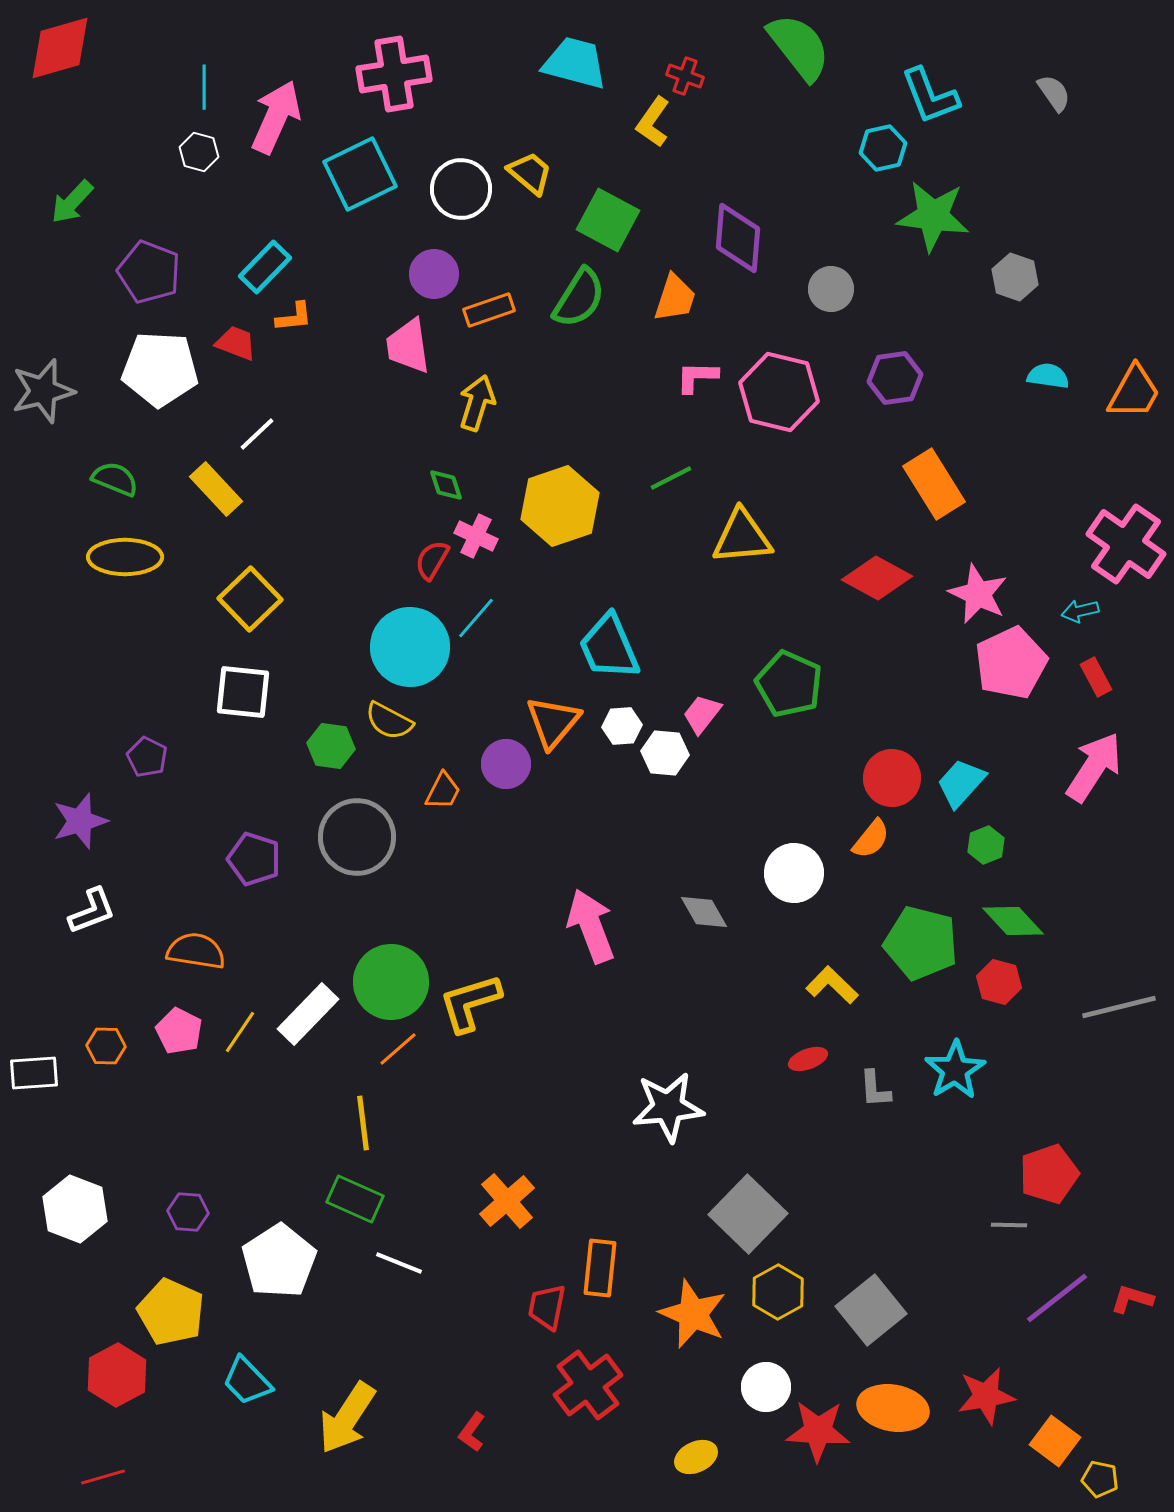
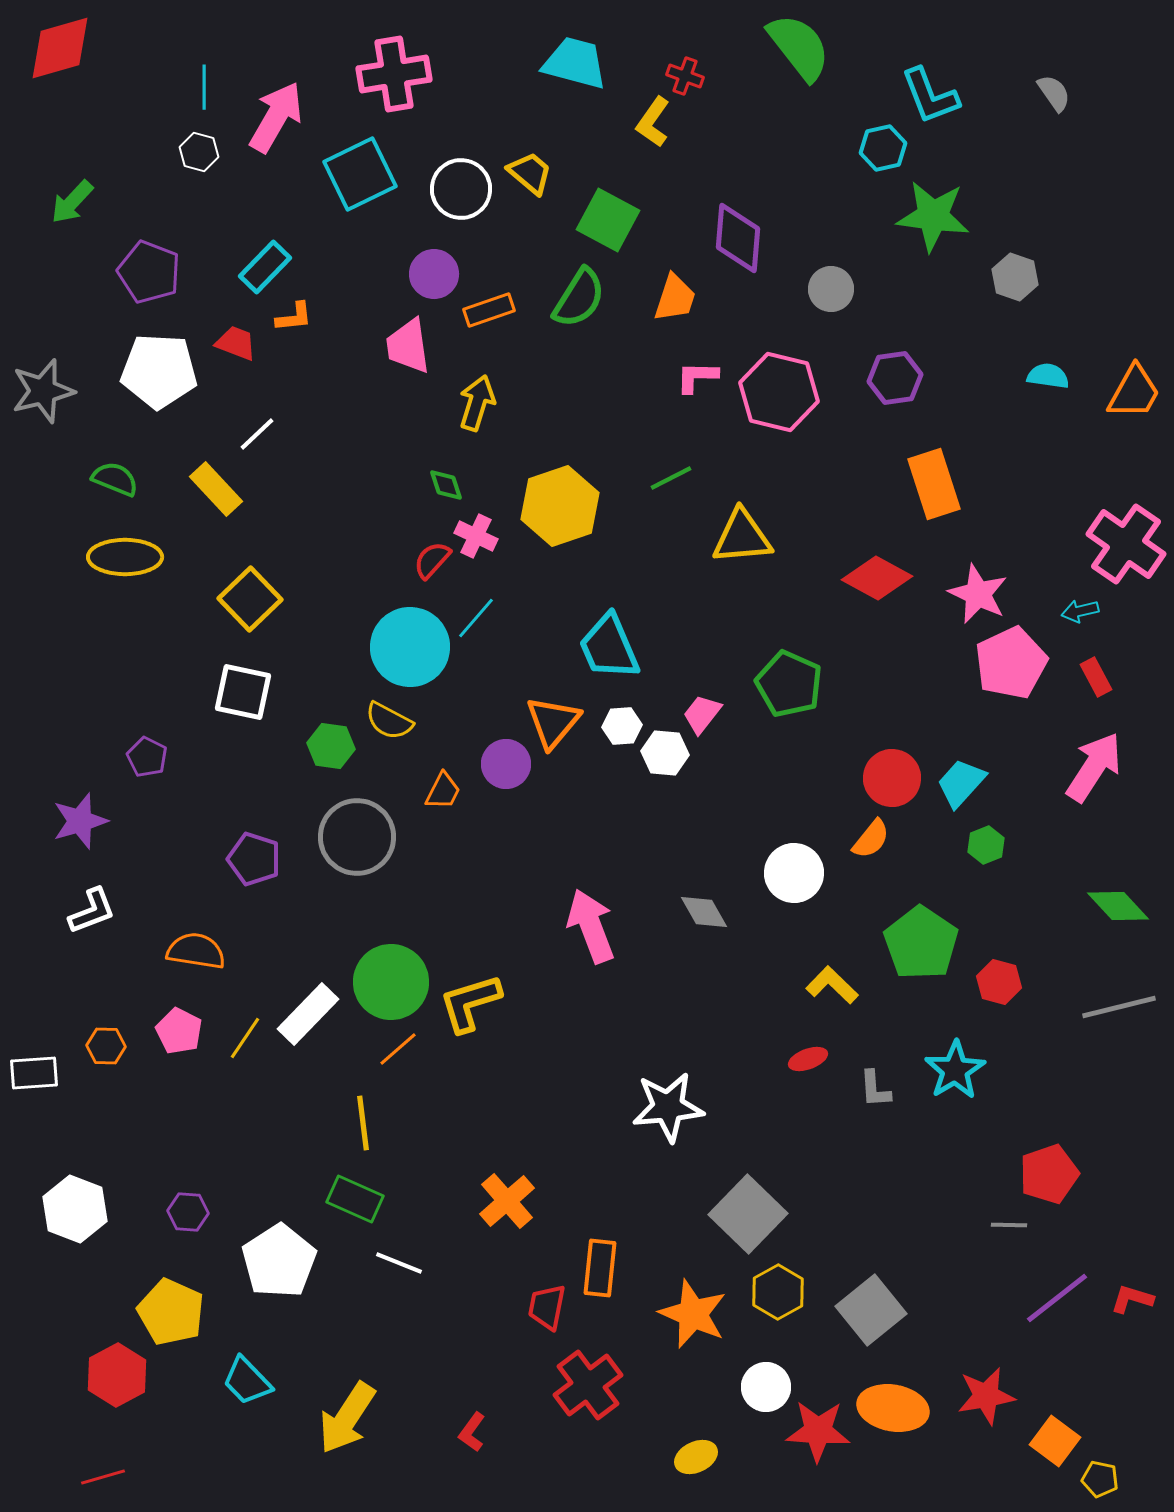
pink arrow at (276, 117): rotated 6 degrees clockwise
white pentagon at (160, 369): moved 1 px left, 2 px down
orange rectangle at (934, 484): rotated 14 degrees clockwise
red semicircle at (432, 560): rotated 12 degrees clockwise
white square at (243, 692): rotated 6 degrees clockwise
green diamond at (1013, 921): moved 105 px right, 15 px up
green pentagon at (921, 943): rotated 20 degrees clockwise
yellow line at (240, 1032): moved 5 px right, 6 px down
